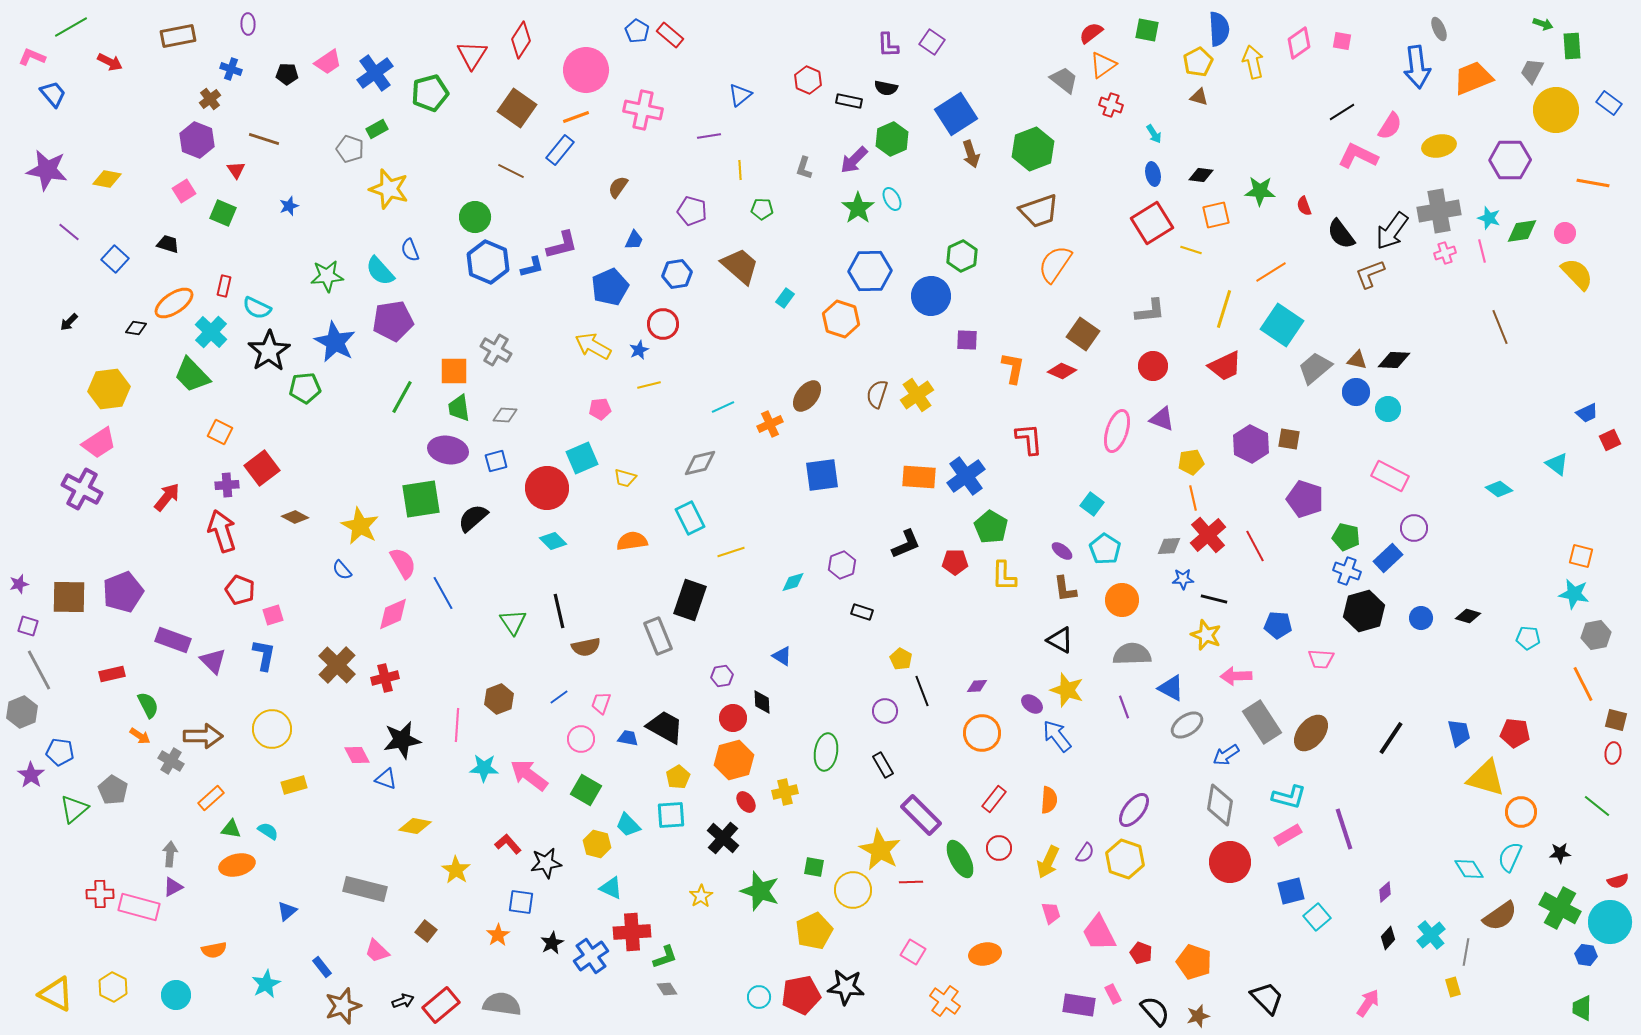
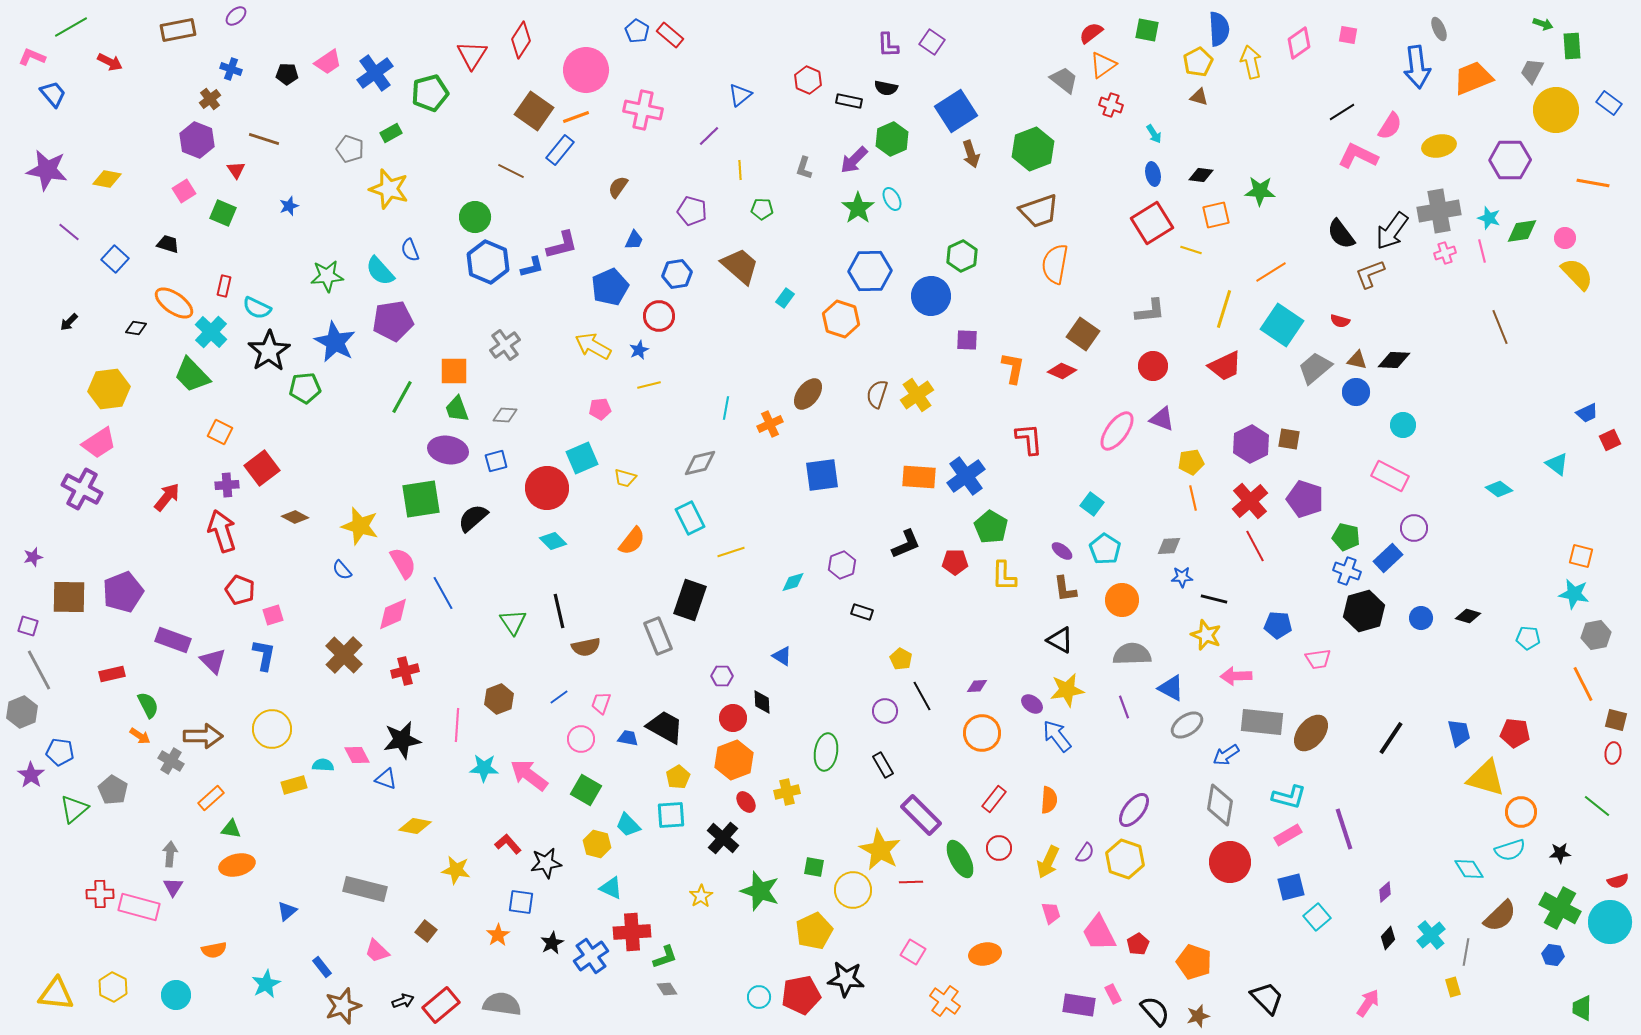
purple ellipse at (248, 24): moved 12 px left, 8 px up; rotated 50 degrees clockwise
brown rectangle at (178, 36): moved 6 px up
pink square at (1342, 41): moved 6 px right, 6 px up
yellow arrow at (1253, 62): moved 2 px left
brown square at (517, 108): moved 17 px right, 3 px down
blue square at (956, 114): moved 3 px up
green rectangle at (377, 129): moved 14 px right, 4 px down
purple line at (709, 136): rotated 35 degrees counterclockwise
red semicircle at (1304, 206): moved 36 px right, 115 px down; rotated 54 degrees counterclockwise
pink circle at (1565, 233): moved 5 px down
orange semicircle at (1055, 264): rotated 24 degrees counterclockwise
orange ellipse at (174, 303): rotated 69 degrees clockwise
red circle at (663, 324): moved 4 px left, 8 px up
gray cross at (496, 350): moved 9 px right, 5 px up; rotated 24 degrees clockwise
brown ellipse at (807, 396): moved 1 px right, 2 px up
cyan line at (723, 407): moved 3 px right, 1 px down; rotated 55 degrees counterclockwise
green trapezoid at (459, 408): moved 2 px left, 1 px down; rotated 12 degrees counterclockwise
cyan circle at (1388, 409): moved 15 px right, 16 px down
pink ellipse at (1117, 431): rotated 18 degrees clockwise
purple hexagon at (1251, 444): rotated 6 degrees clockwise
yellow star at (360, 526): rotated 12 degrees counterclockwise
red cross at (1208, 535): moved 42 px right, 34 px up
orange semicircle at (632, 541): rotated 136 degrees clockwise
blue star at (1183, 579): moved 1 px left, 2 px up
purple star at (19, 584): moved 14 px right, 27 px up
pink trapezoid at (1321, 659): moved 3 px left; rotated 12 degrees counterclockwise
brown cross at (337, 665): moved 7 px right, 10 px up
purple hexagon at (722, 676): rotated 10 degrees clockwise
red cross at (385, 678): moved 20 px right, 7 px up
yellow star at (1067, 690): rotated 28 degrees counterclockwise
black line at (922, 691): moved 5 px down; rotated 8 degrees counterclockwise
gray rectangle at (1262, 722): rotated 51 degrees counterclockwise
orange hexagon at (734, 760): rotated 6 degrees counterclockwise
yellow cross at (785, 792): moved 2 px right
cyan semicircle at (268, 831): moved 55 px right, 66 px up; rotated 30 degrees counterclockwise
cyan semicircle at (1510, 857): moved 7 px up; rotated 132 degrees counterclockwise
yellow star at (456, 870): rotated 24 degrees counterclockwise
purple triangle at (173, 887): rotated 30 degrees counterclockwise
blue square at (1291, 891): moved 4 px up
brown semicircle at (1500, 916): rotated 9 degrees counterclockwise
red pentagon at (1141, 953): moved 3 px left, 9 px up; rotated 20 degrees clockwise
blue hexagon at (1586, 955): moved 33 px left
black star at (846, 987): moved 8 px up
yellow triangle at (56, 994): rotated 21 degrees counterclockwise
